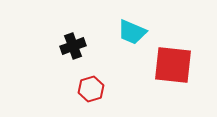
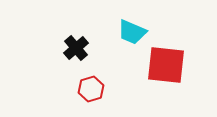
black cross: moved 3 px right, 2 px down; rotated 20 degrees counterclockwise
red square: moved 7 px left
